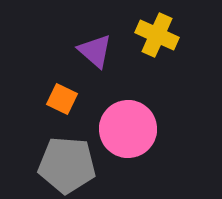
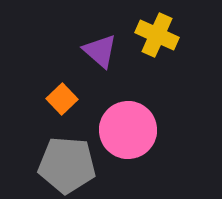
purple triangle: moved 5 px right
orange square: rotated 20 degrees clockwise
pink circle: moved 1 px down
